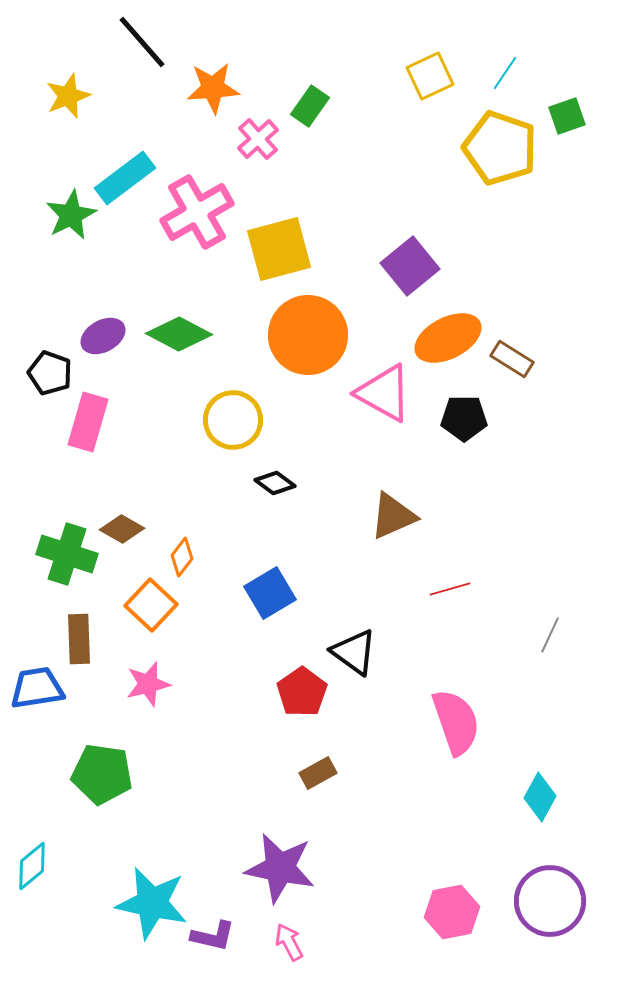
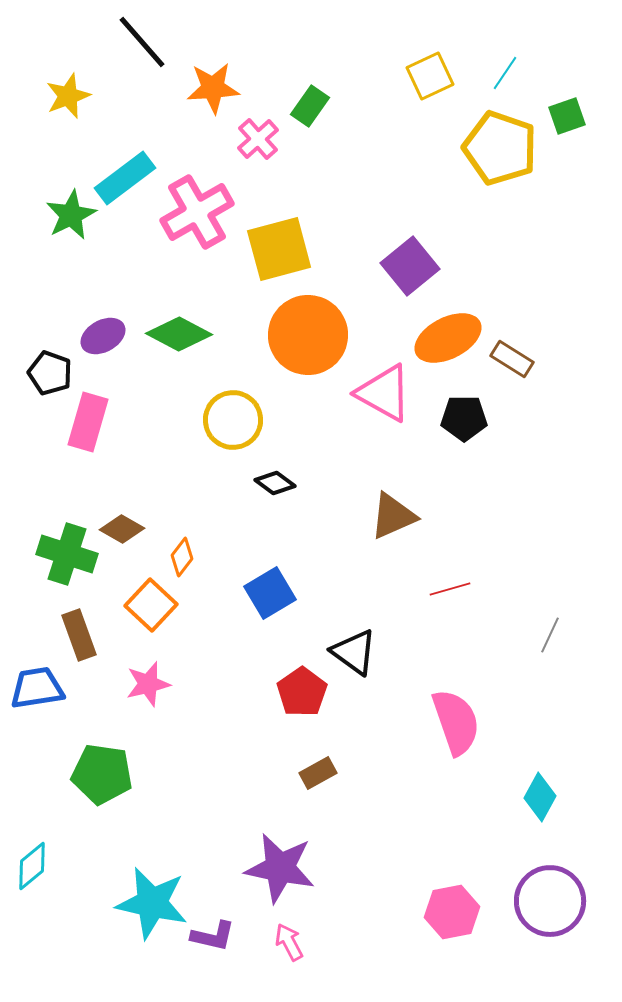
brown rectangle at (79, 639): moved 4 px up; rotated 18 degrees counterclockwise
